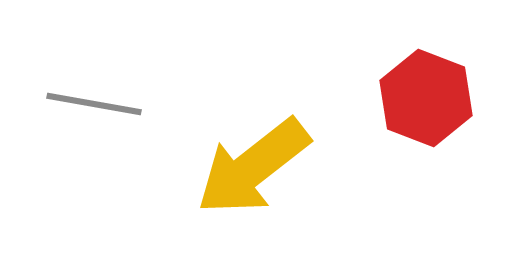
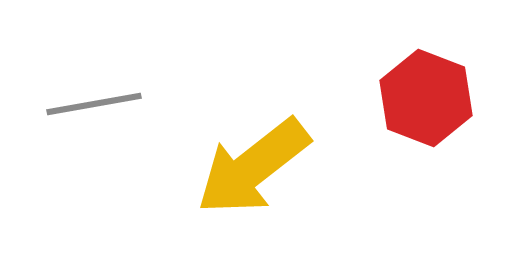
gray line: rotated 20 degrees counterclockwise
